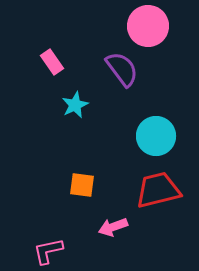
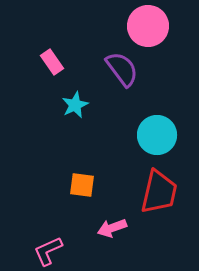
cyan circle: moved 1 px right, 1 px up
red trapezoid: moved 1 px right, 2 px down; rotated 117 degrees clockwise
pink arrow: moved 1 px left, 1 px down
pink L-shape: rotated 12 degrees counterclockwise
